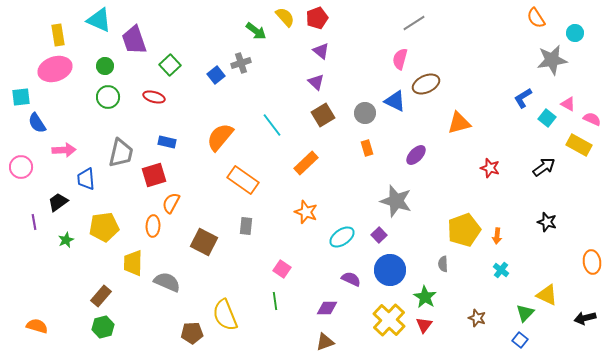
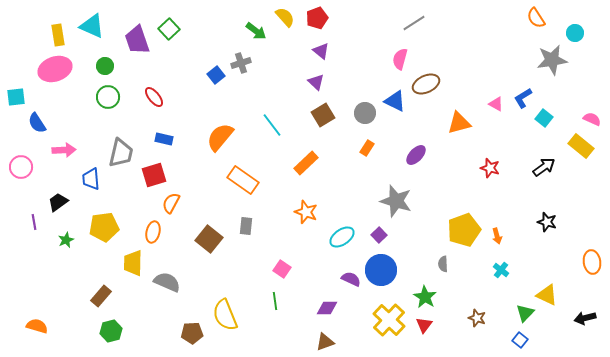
cyan triangle at (99, 20): moved 7 px left, 6 px down
purple trapezoid at (134, 40): moved 3 px right
green square at (170, 65): moved 1 px left, 36 px up
cyan square at (21, 97): moved 5 px left
red ellipse at (154, 97): rotated 35 degrees clockwise
pink triangle at (568, 104): moved 72 px left
cyan square at (547, 118): moved 3 px left
blue rectangle at (167, 142): moved 3 px left, 3 px up
yellow rectangle at (579, 145): moved 2 px right, 1 px down; rotated 10 degrees clockwise
orange rectangle at (367, 148): rotated 49 degrees clockwise
blue trapezoid at (86, 179): moved 5 px right
orange ellipse at (153, 226): moved 6 px down; rotated 10 degrees clockwise
orange arrow at (497, 236): rotated 21 degrees counterclockwise
brown square at (204, 242): moved 5 px right, 3 px up; rotated 12 degrees clockwise
blue circle at (390, 270): moved 9 px left
green hexagon at (103, 327): moved 8 px right, 4 px down
